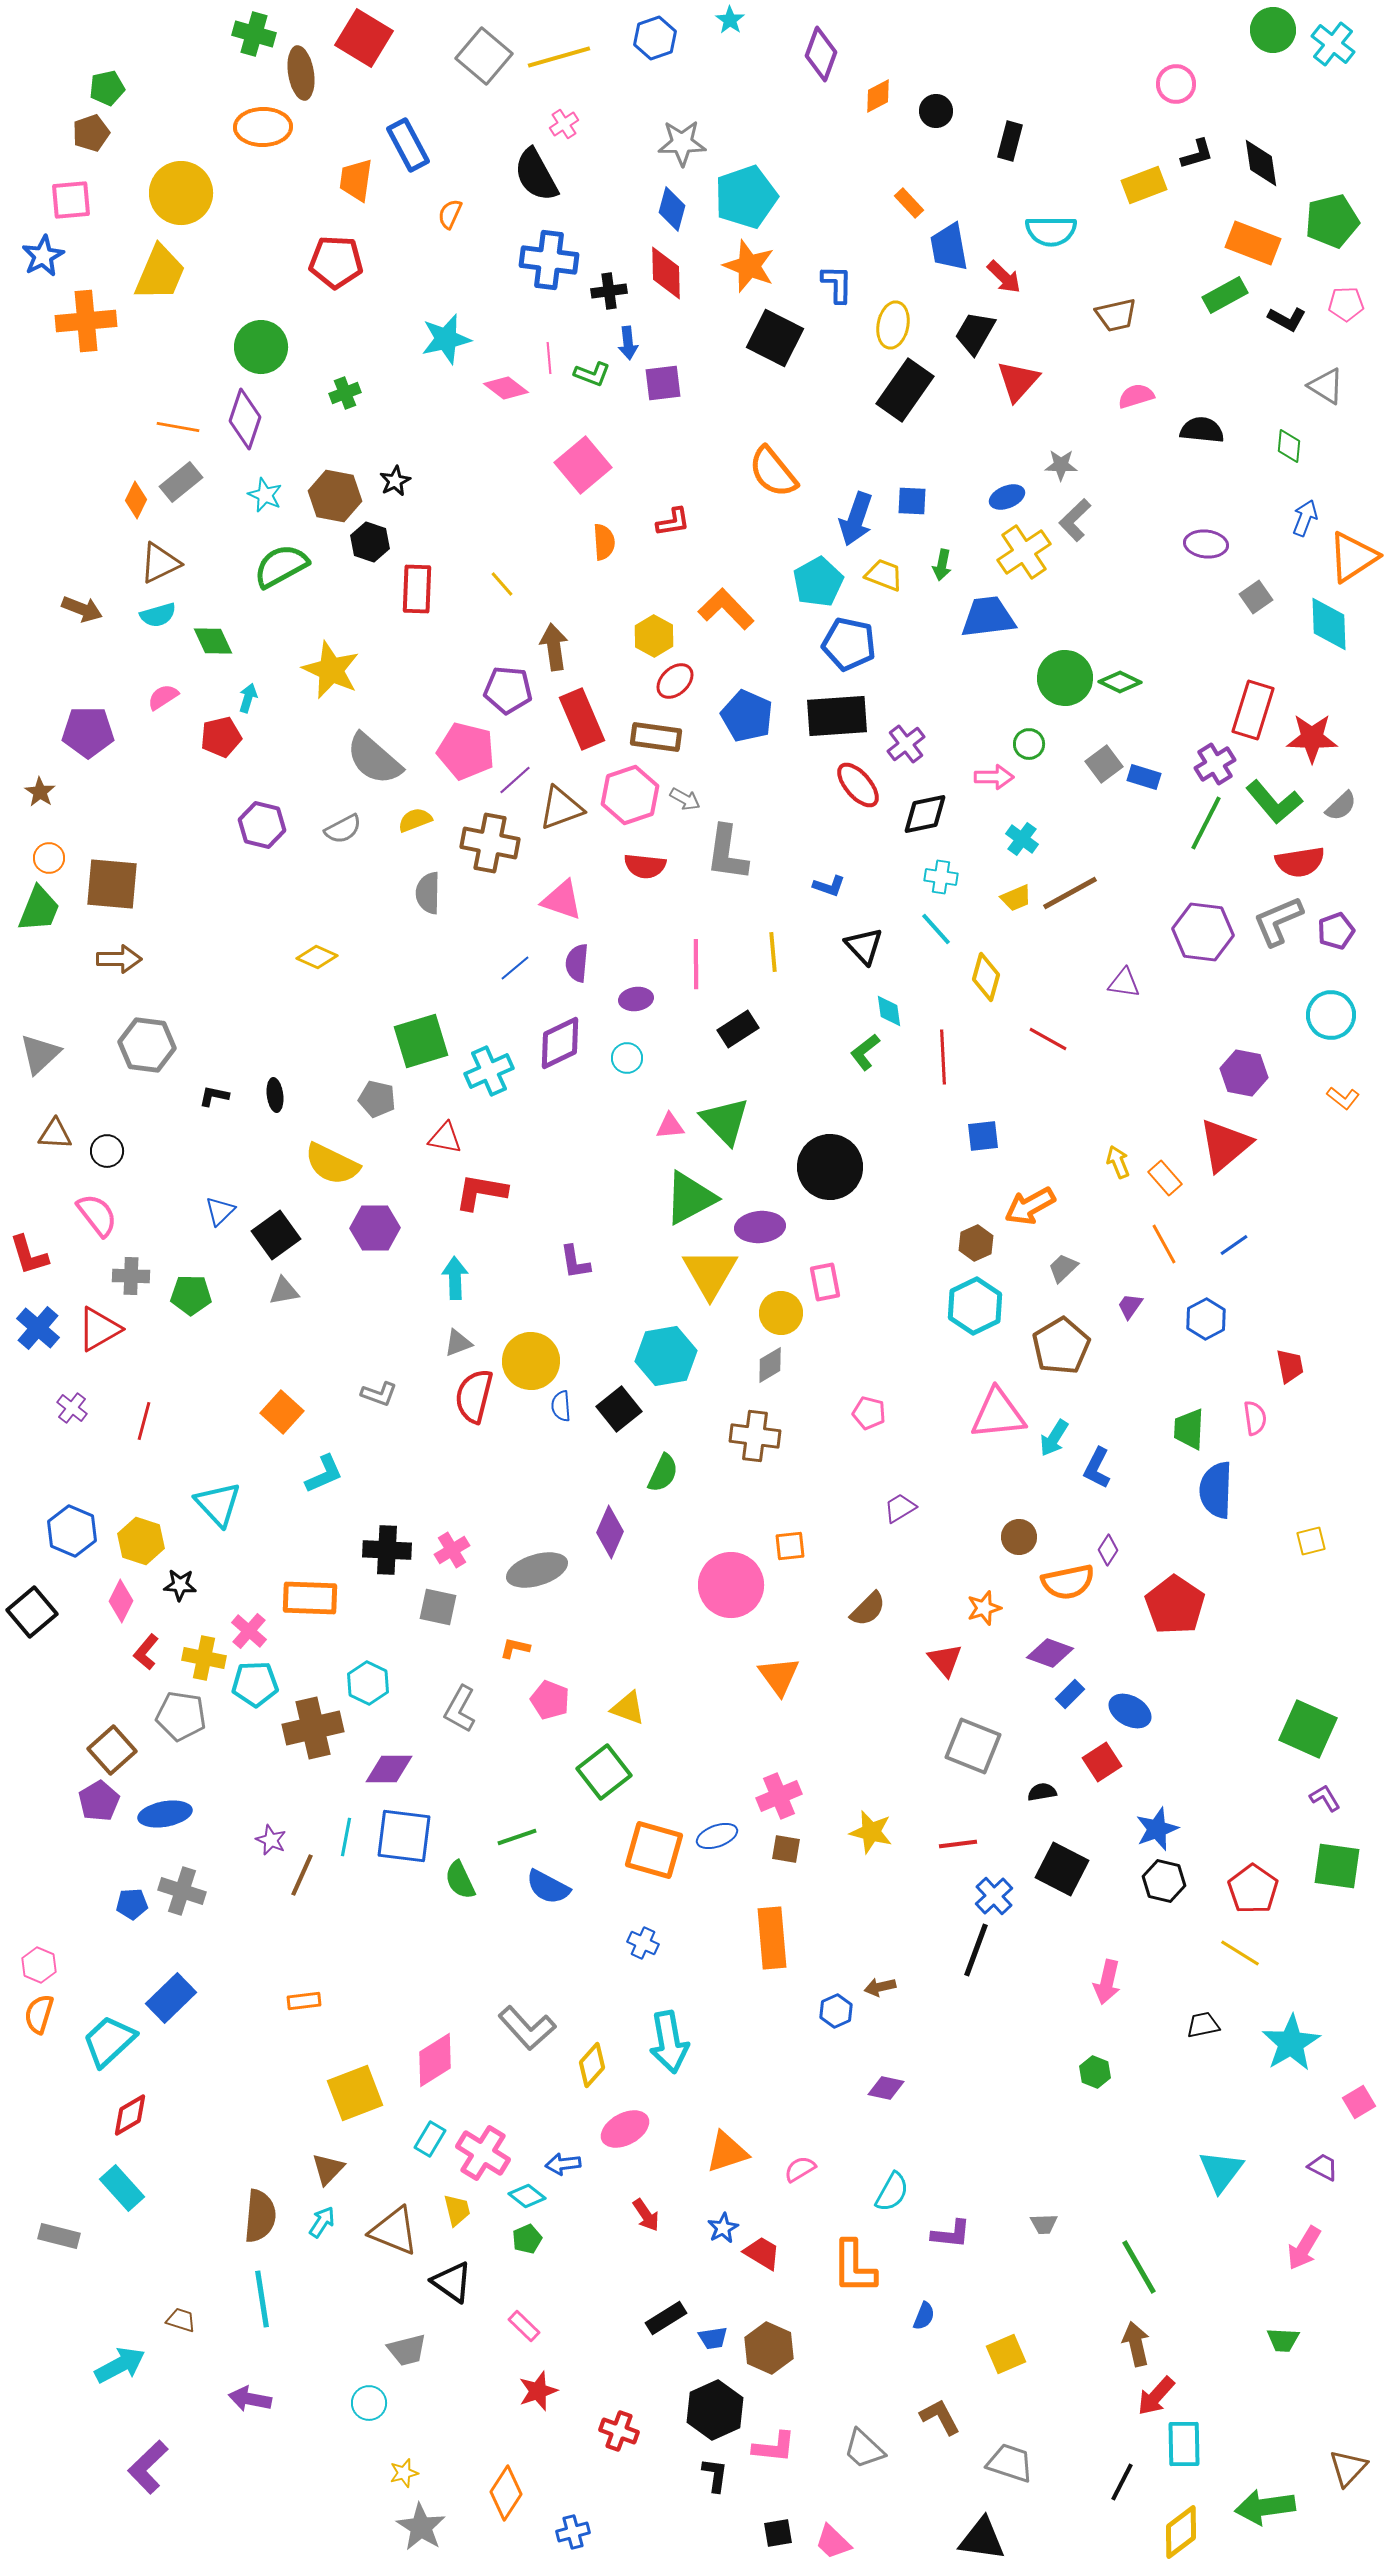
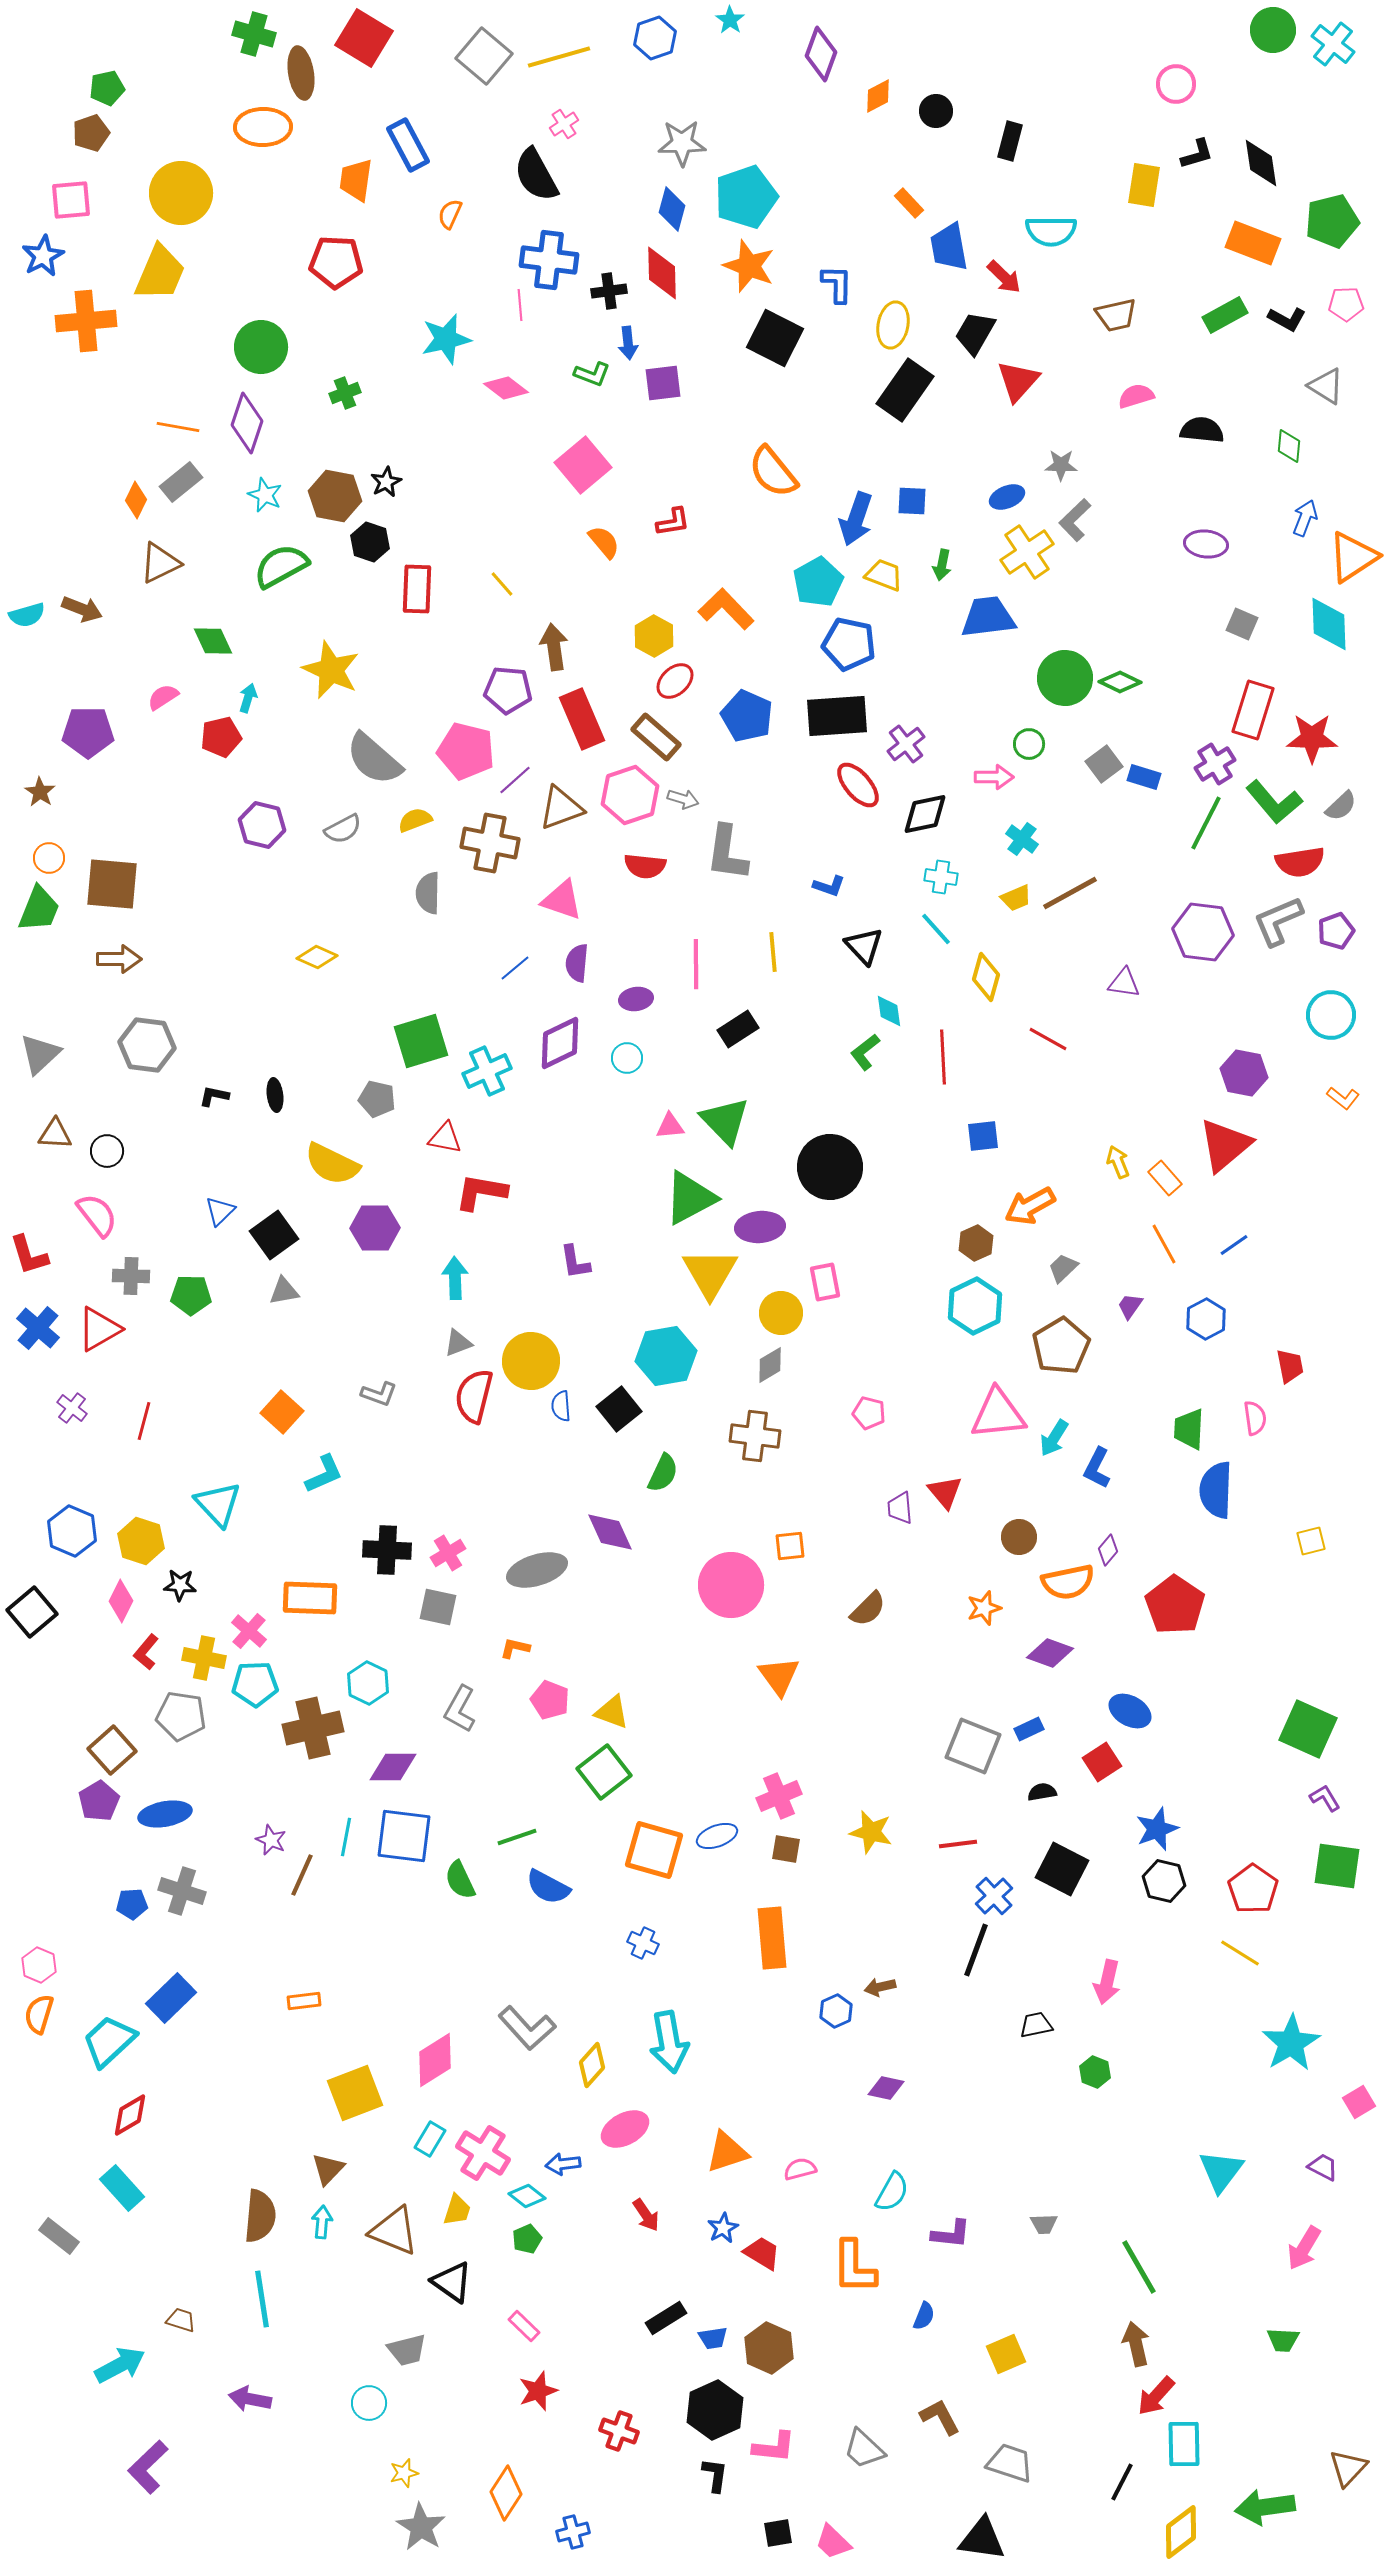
yellow rectangle at (1144, 185): rotated 60 degrees counterclockwise
red diamond at (666, 273): moved 4 px left
green rectangle at (1225, 295): moved 20 px down
pink line at (549, 358): moved 29 px left, 53 px up
purple diamond at (245, 419): moved 2 px right, 4 px down
black star at (395, 481): moved 9 px left, 1 px down
orange semicircle at (604, 542): rotated 36 degrees counterclockwise
yellow cross at (1024, 552): moved 3 px right
gray square at (1256, 597): moved 14 px left, 27 px down; rotated 32 degrees counterclockwise
cyan semicircle at (158, 615): moved 131 px left
brown rectangle at (656, 737): rotated 33 degrees clockwise
gray arrow at (685, 799): moved 2 px left; rotated 12 degrees counterclockwise
cyan cross at (489, 1071): moved 2 px left
black square at (276, 1235): moved 2 px left
purple trapezoid at (900, 1508): rotated 64 degrees counterclockwise
purple diamond at (610, 1532): rotated 48 degrees counterclockwise
pink cross at (452, 1550): moved 4 px left, 3 px down
purple diamond at (1108, 1550): rotated 8 degrees clockwise
red triangle at (945, 1660): moved 168 px up
blue rectangle at (1070, 1694): moved 41 px left, 35 px down; rotated 20 degrees clockwise
yellow triangle at (628, 1708): moved 16 px left, 4 px down
purple diamond at (389, 1769): moved 4 px right, 2 px up
black trapezoid at (1203, 2025): moved 167 px left
pink semicircle at (800, 2169): rotated 16 degrees clockwise
yellow trapezoid at (457, 2210): rotated 32 degrees clockwise
cyan arrow at (322, 2222): rotated 28 degrees counterclockwise
gray rectangle at (59, 2236): rotated 24 degrees clockwise
